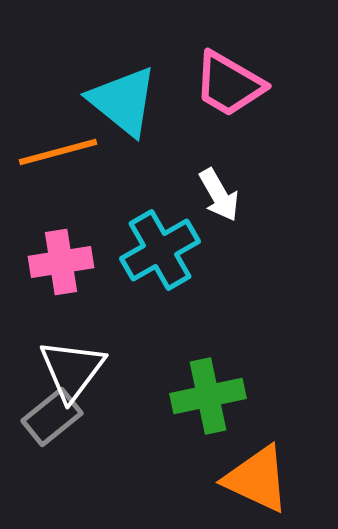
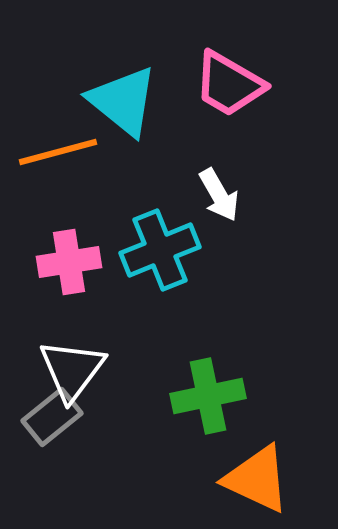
cyan cross: rotated 8 degrees clockwise
pink cross: moved 8 px right
